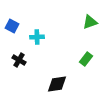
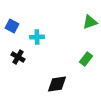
black cross: moved 1 px left, 3 px up
